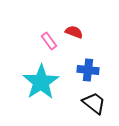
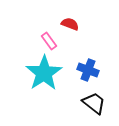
red semicircle: moved 4 px left, 8 px up
blue cross: rotated 15 degrees clockwise
cyan star: moved 3 px right, 9 px up
